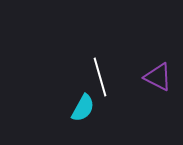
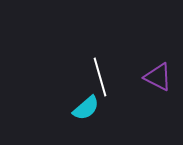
cyan semicircle: moved 3 px right; rotated 20 degrees clockwise
